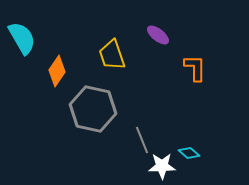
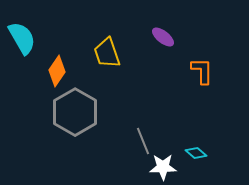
purple ellipse: moved 5 px right, 2 px down
yellow trapezoid: moved 5 px left, 2 px up
orange L-shape: moved 7 px right, 3 px down
gray hexagon: moved 18 px left, 3 px down; rotated 18 degrees clockwise
gray line: moved 1 px right, 1 px down
cyan diamond: moved 7 px right
white star: moved 1 px right, 1 px down
